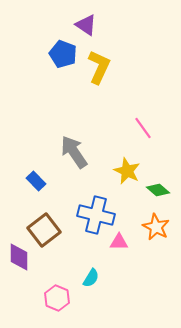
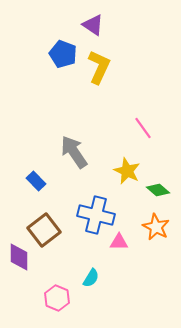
purple triangle: moved 7 px right
